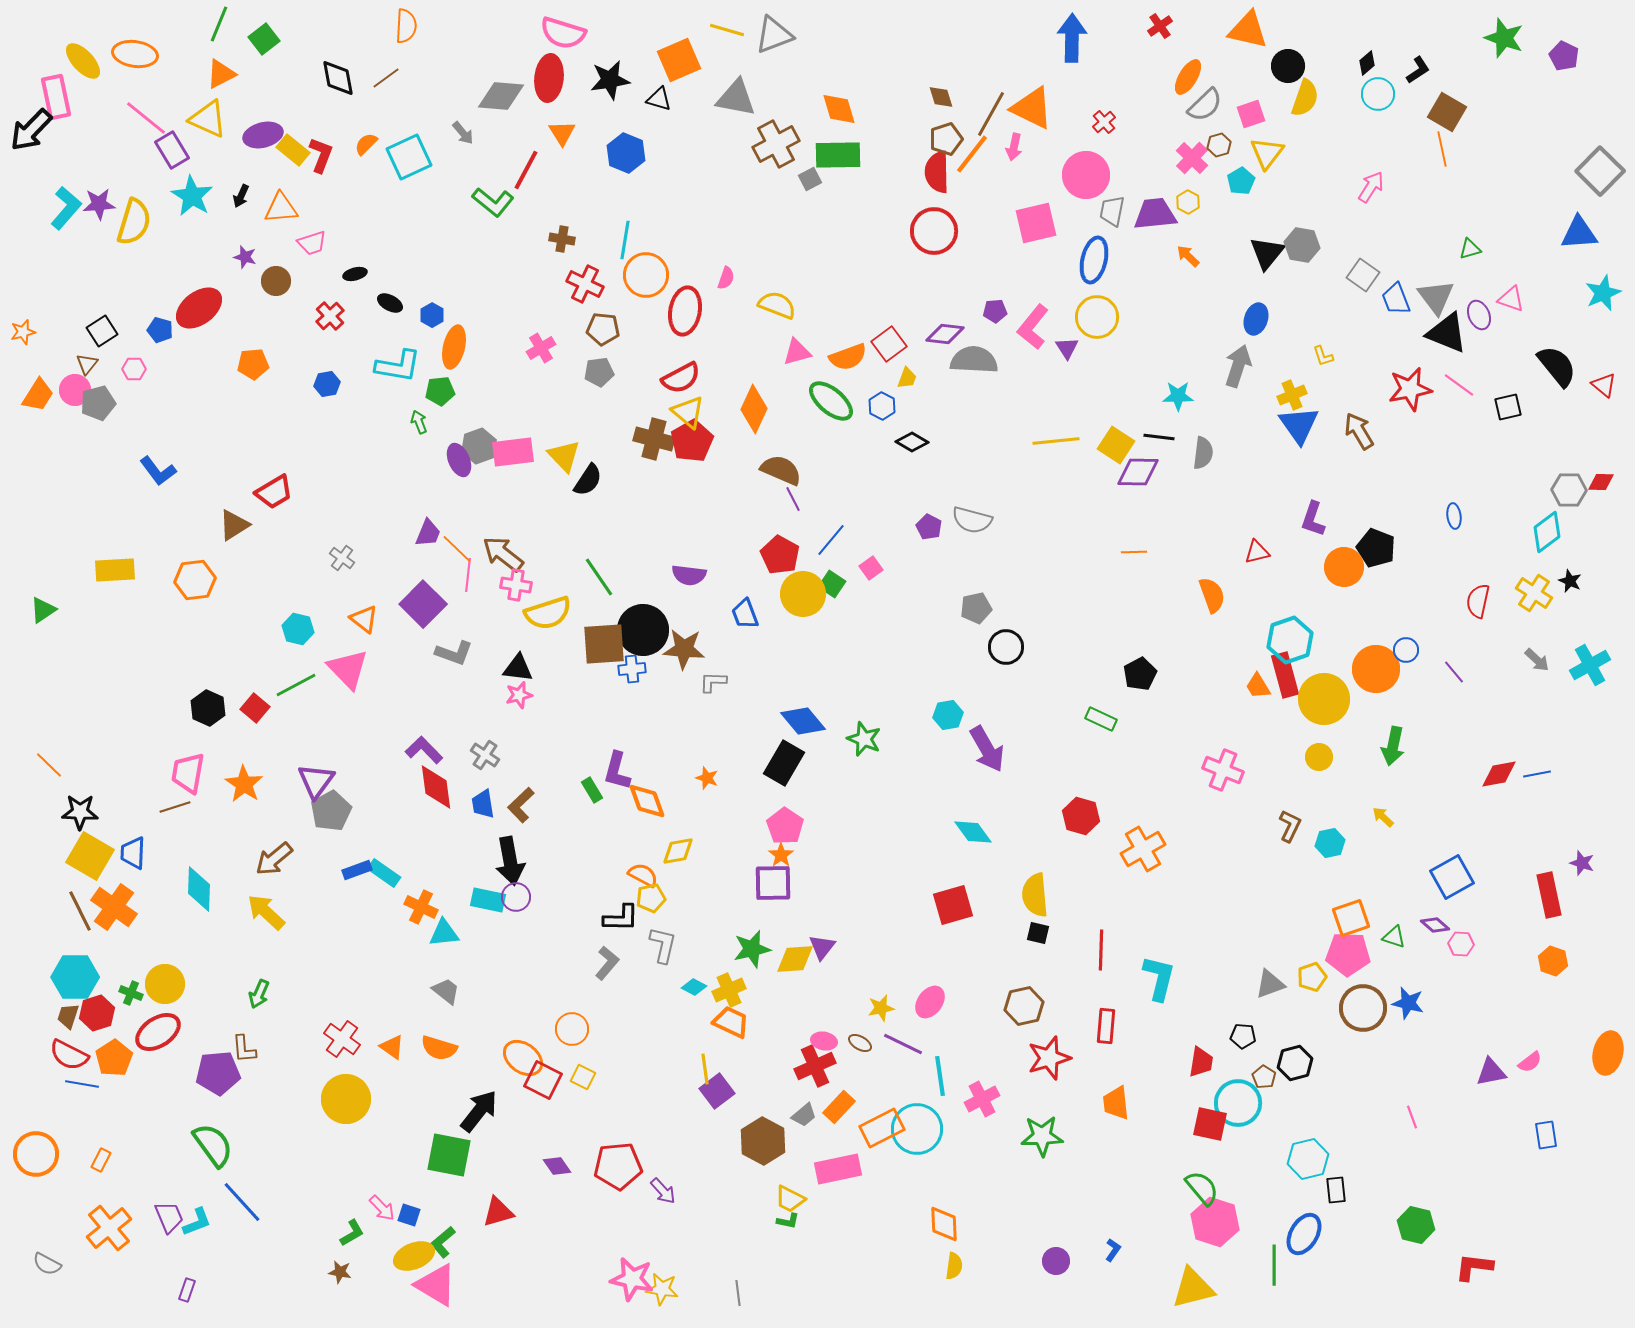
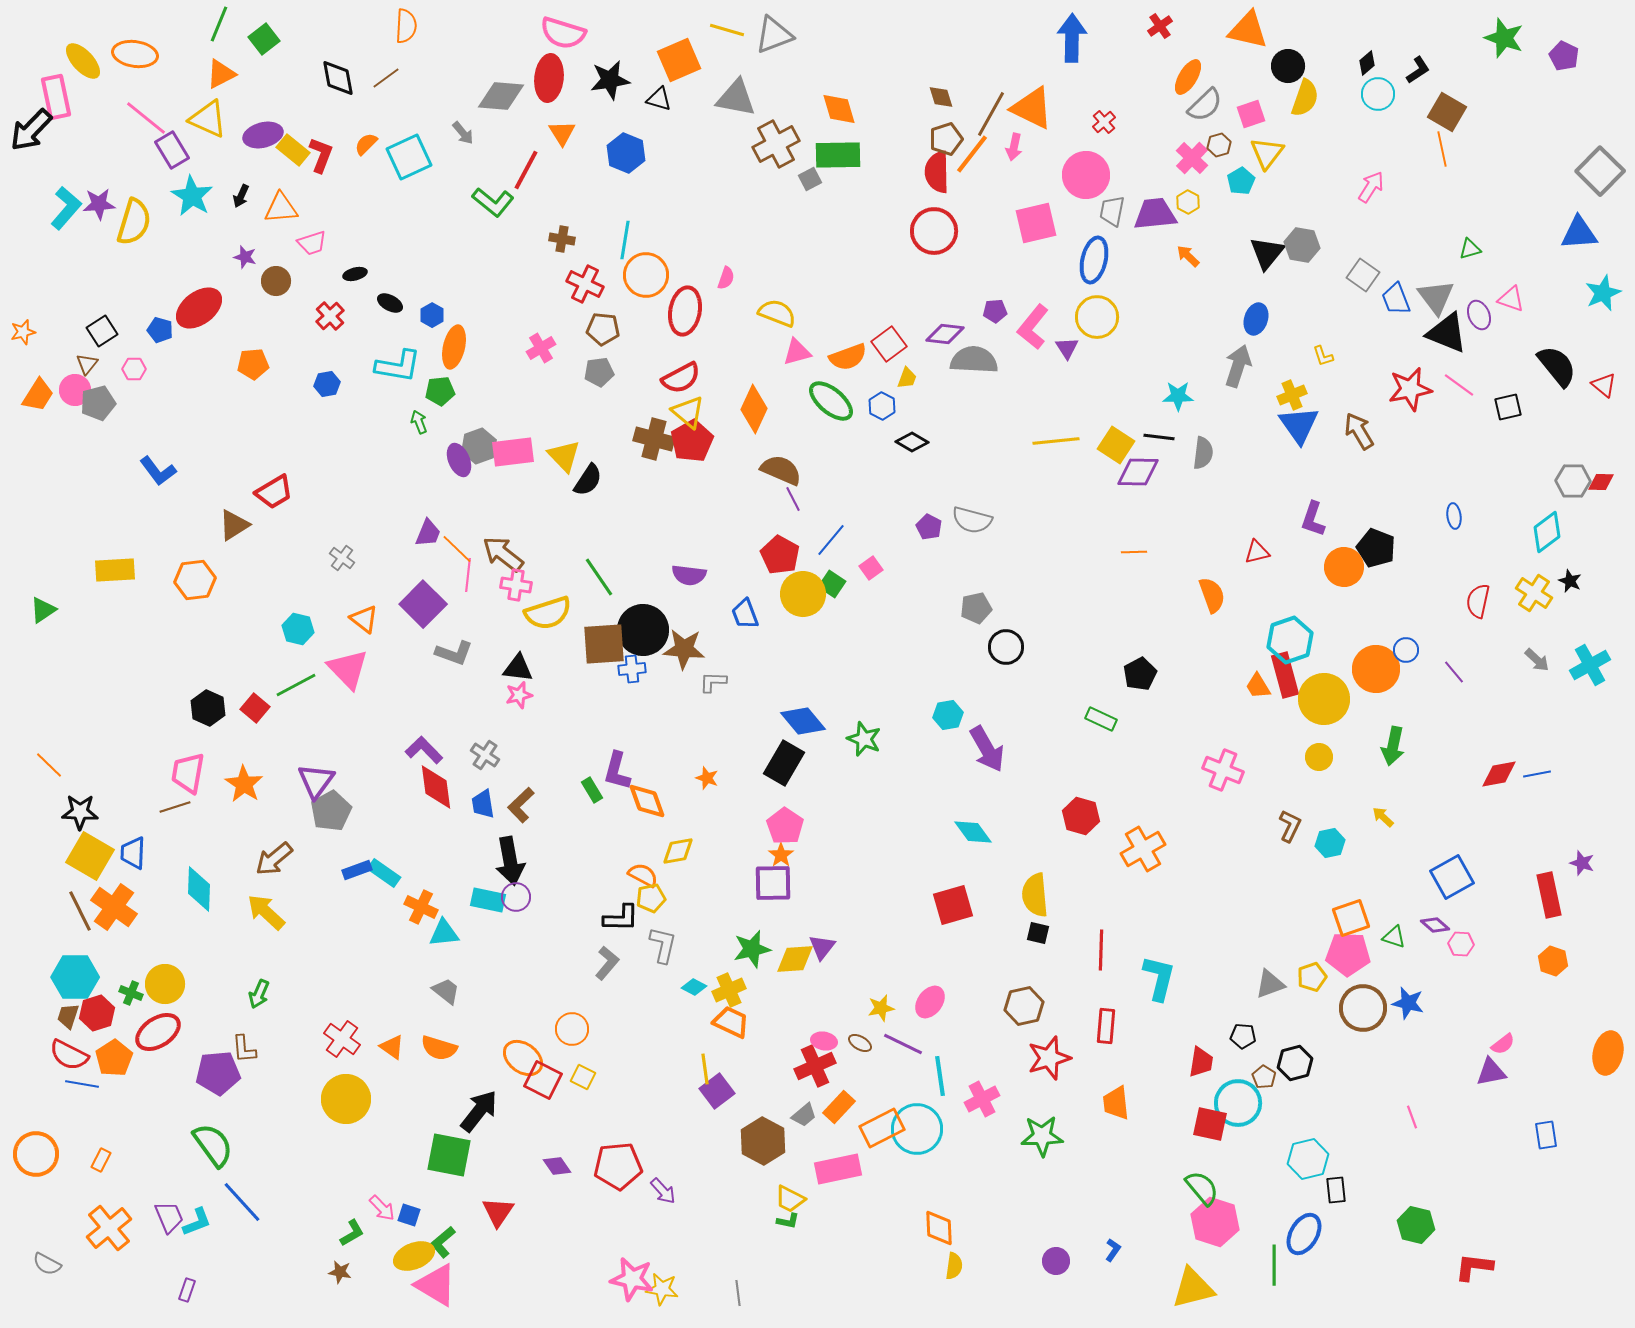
yellow semicircle at (777, 305): moved 8 px down
gray hexagon at (1569, 490): moved 4 px right, 9 px up
pink semicircle at (1530, 1062): moved 27 px left, 18 px up
red triangle at (498, 1212): rotated 40 degrees counterclockwise
orange diamond at (944, 1224): moved 5 px left, 4 px down
